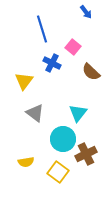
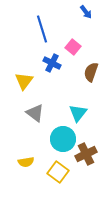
brown semicircle: rotated 66 degrees clockwise
